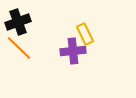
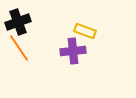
yellow rectangle: moved 3 px up; rotated 45 degrees counterclockwise
orange line: rotated 12 degrees clockwise
